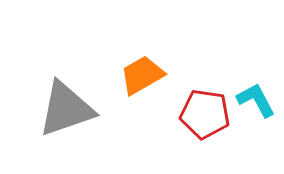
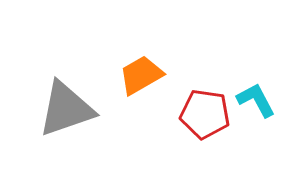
orange trapezoid: moved 1 px left
